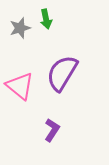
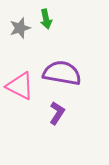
purple semicircle: rotated 69 degrees clockwise
pink triangle: rotated 12 degrees counterclockwise
purple L-shape: moved 5 px right, 17 px up
